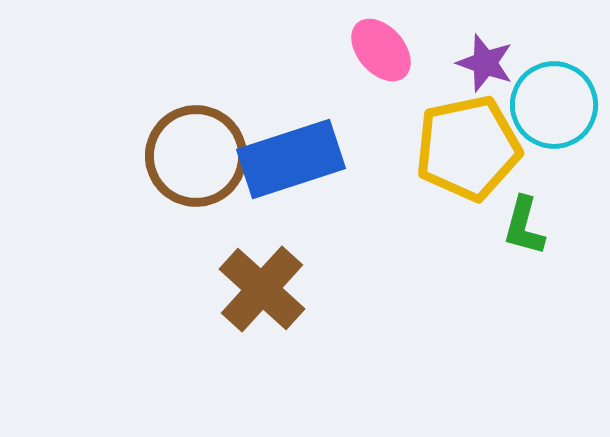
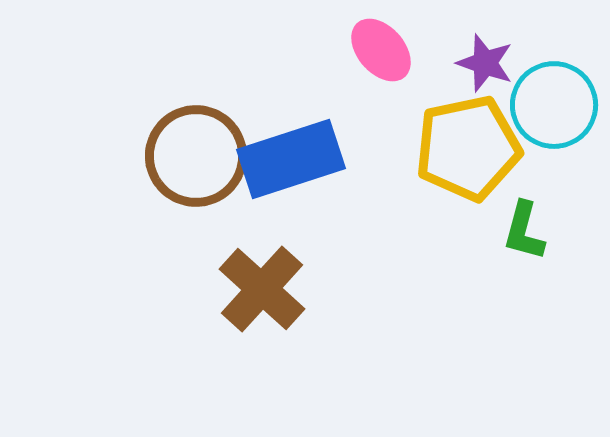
green L-shape: moved 5 px down
